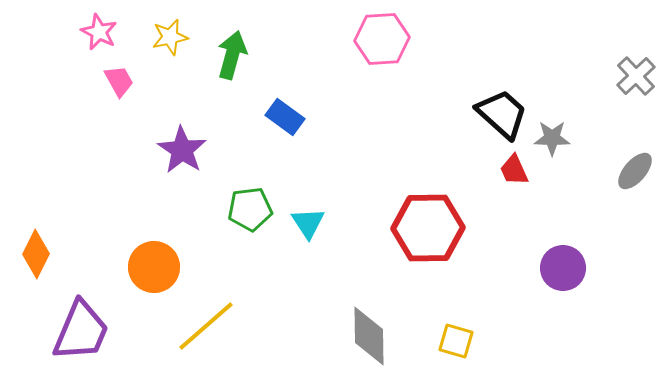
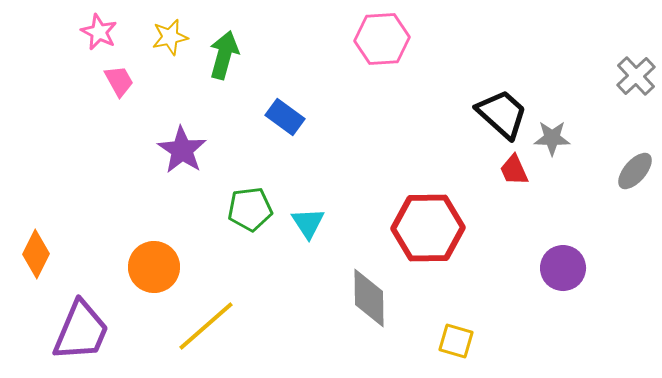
green arrow: moved 8 px left
gray diamond: moved 38 px up
